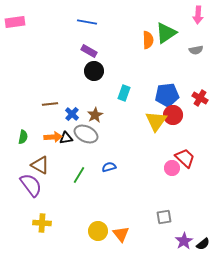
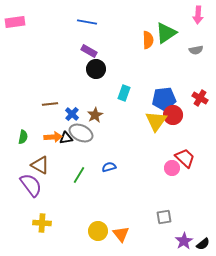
black circle: moved 2 px right, 2 px up
blue pentagon: moved 3 px left, 4 px down
gray ellipse: moved 5 px left, 1 px up
